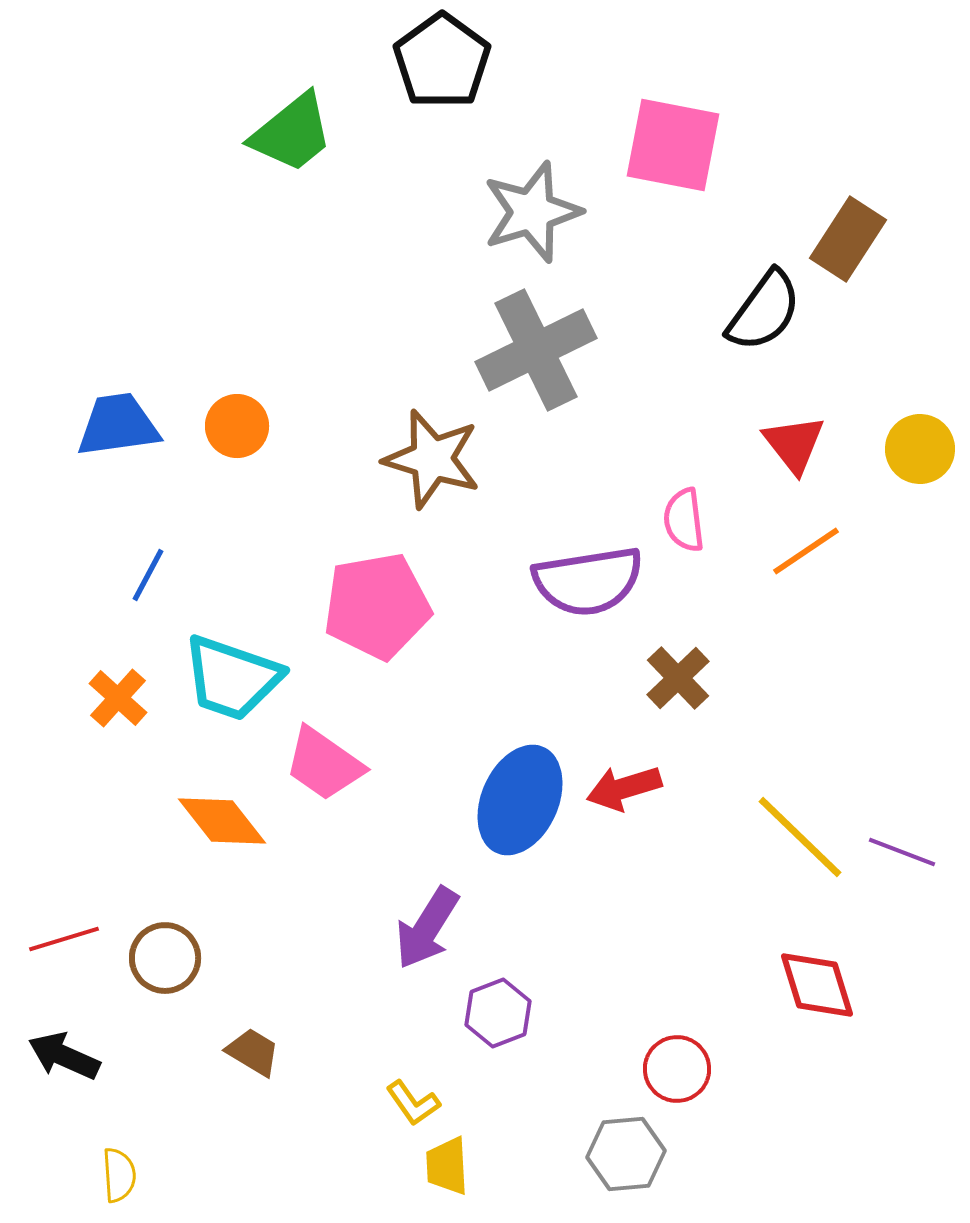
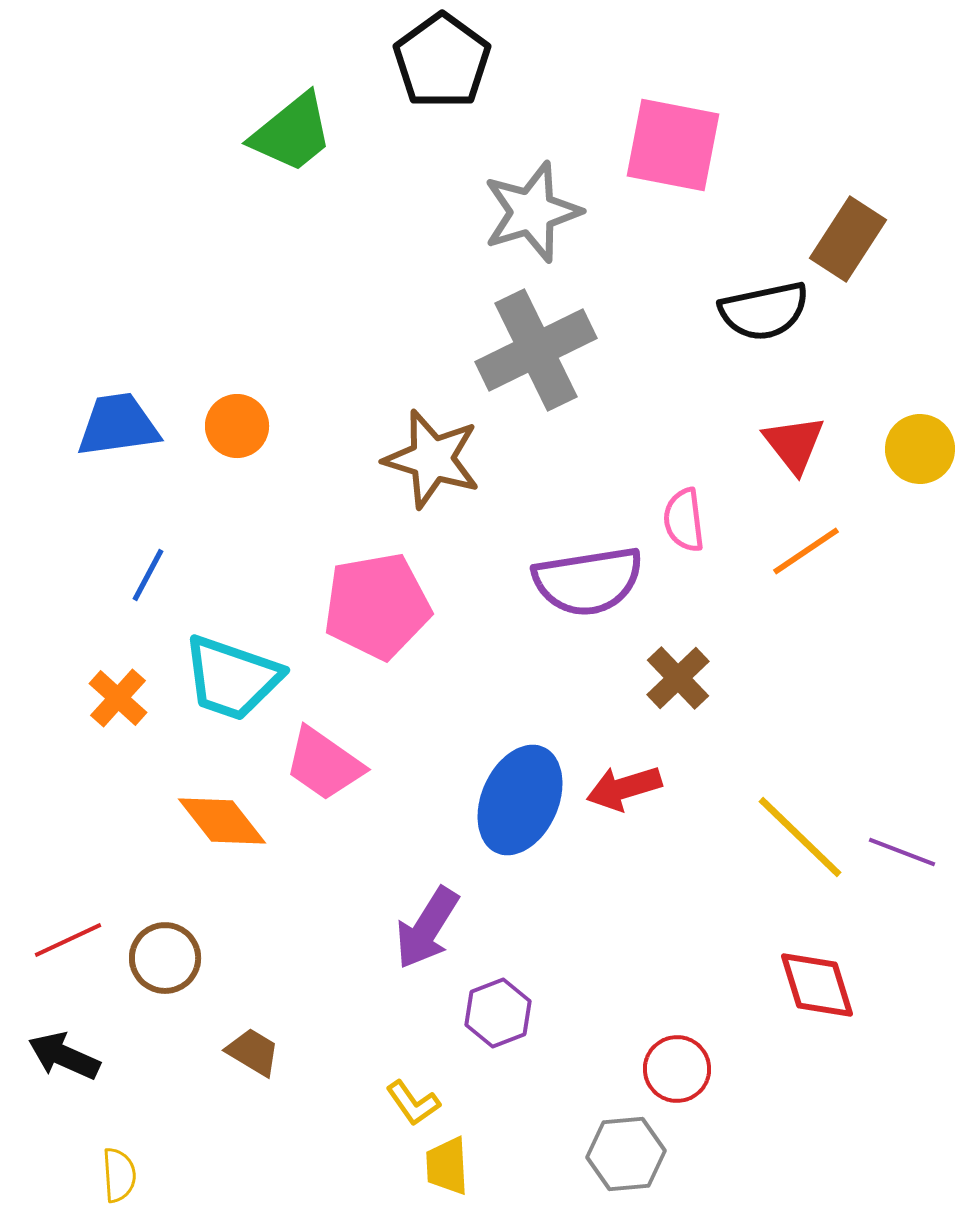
black semicircle: rotated 42 degrees clockwise
red line: moved 4 px right, 1 px down; rotated 8 degrees counterclockwise
